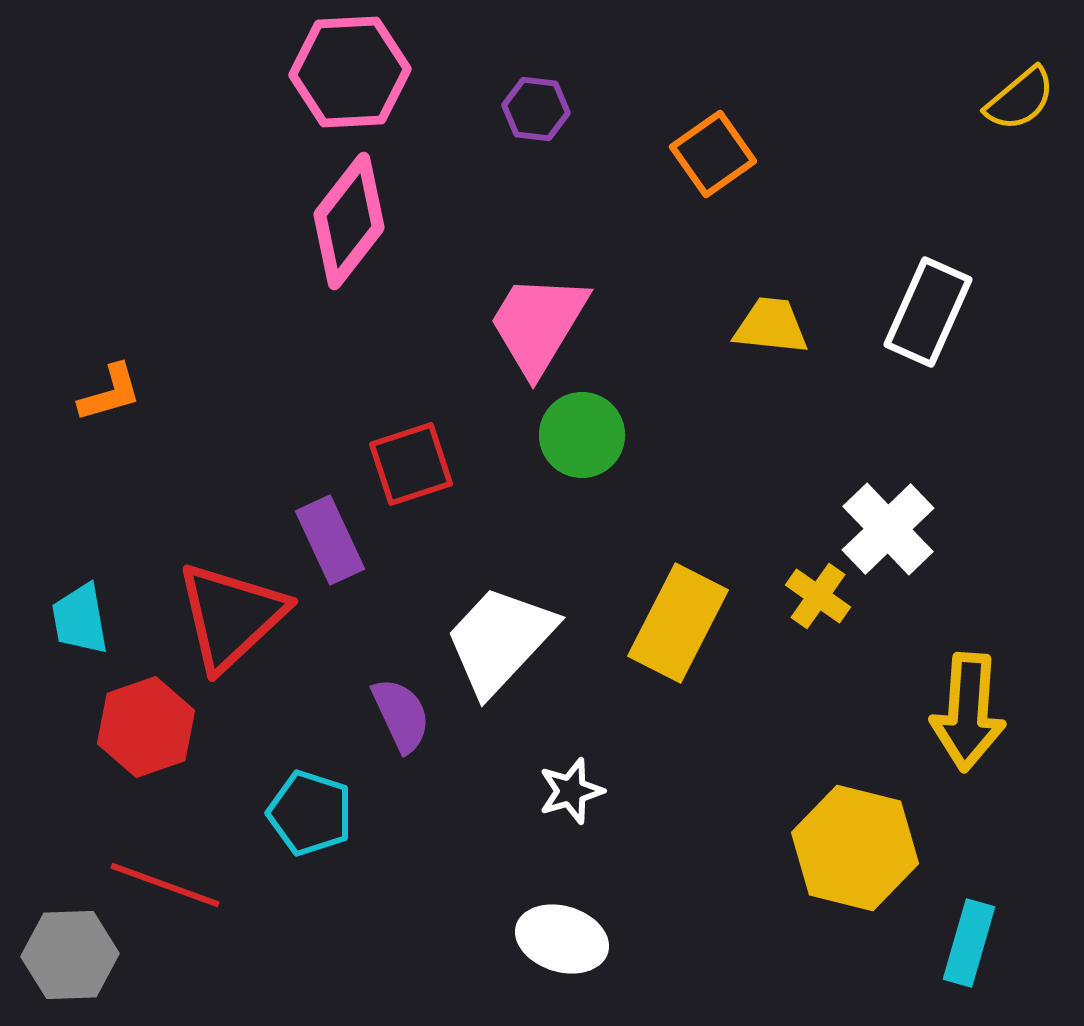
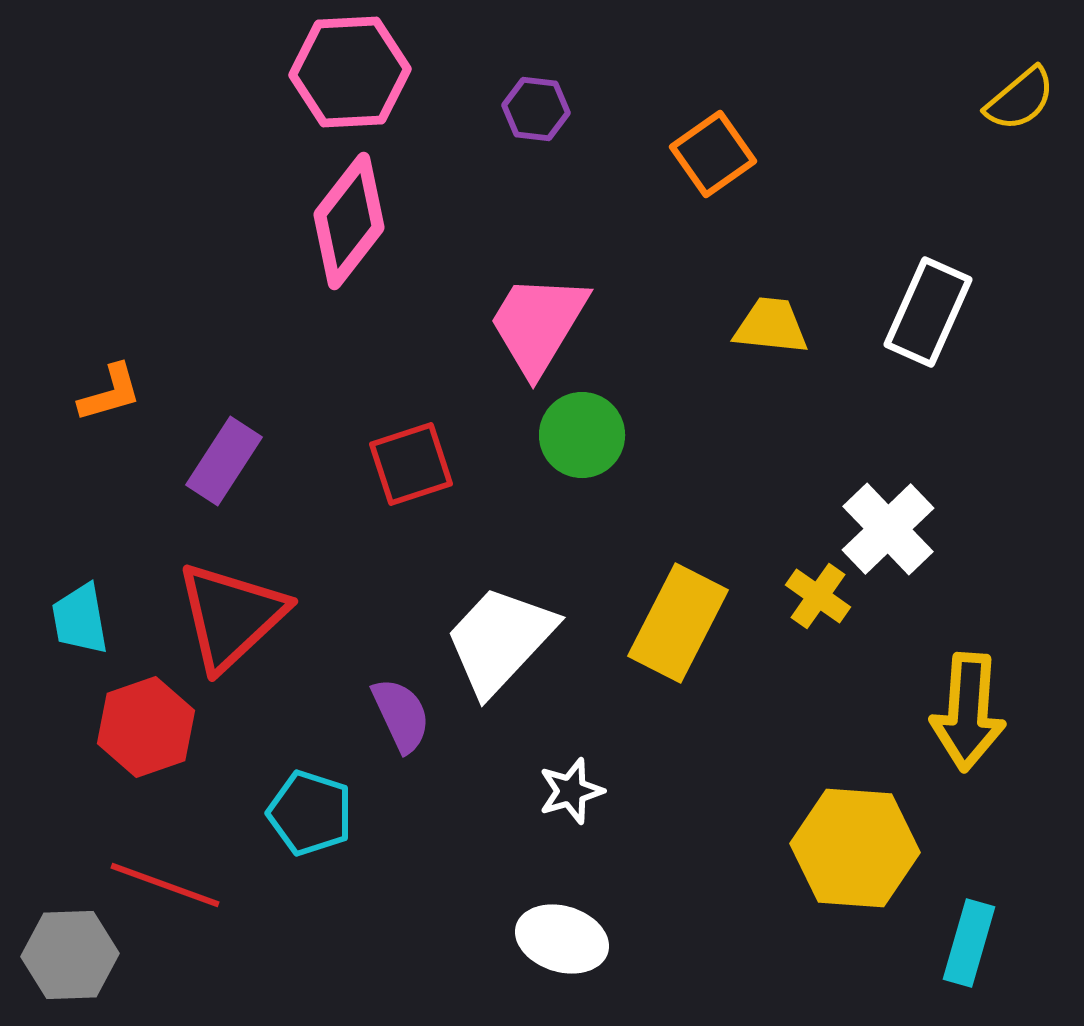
purple rectangle: moved 106 px left, 79 px up; rotated 58 degrees clockwise
yellow hexagon: rotated 10 degrees counterclockwise
